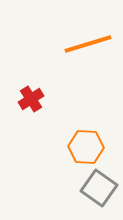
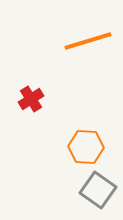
orange line: moved 3 px up
gray square: moved 1 px left, 2 px down
